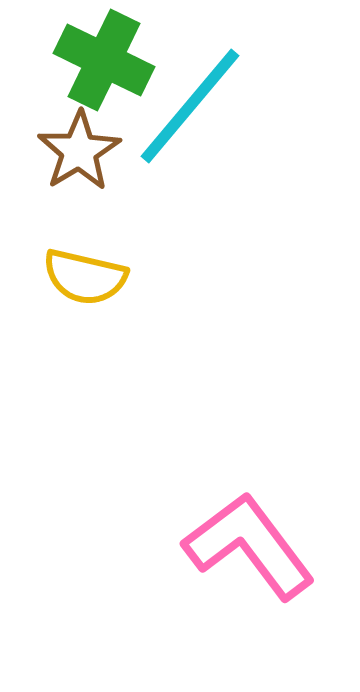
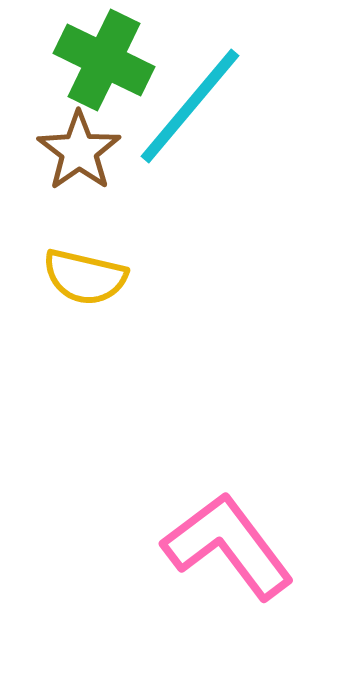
brown star: rotated 4 degrees counterclockwise
pink L-shape: moved 21 px left
